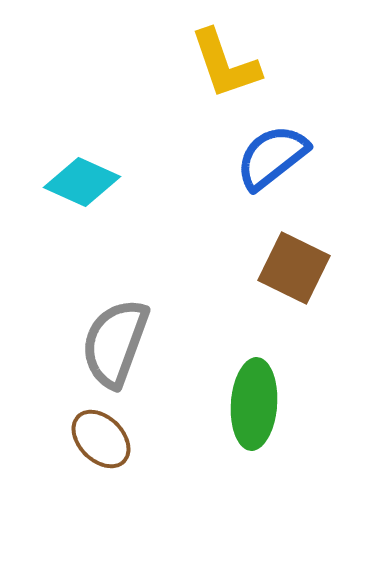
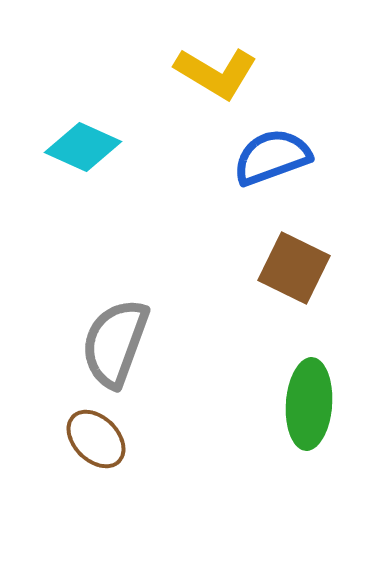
yellow L-shape: moved 9 px left, 9 px down; rotated 40 degrees counterclockwise
blue semicircle: rotated 18 degrees clockwise
cyan diamond: moved 1 px right, 35 px up
green ellipse: moved 55 px right
brown ellipse: moved 5 px left
